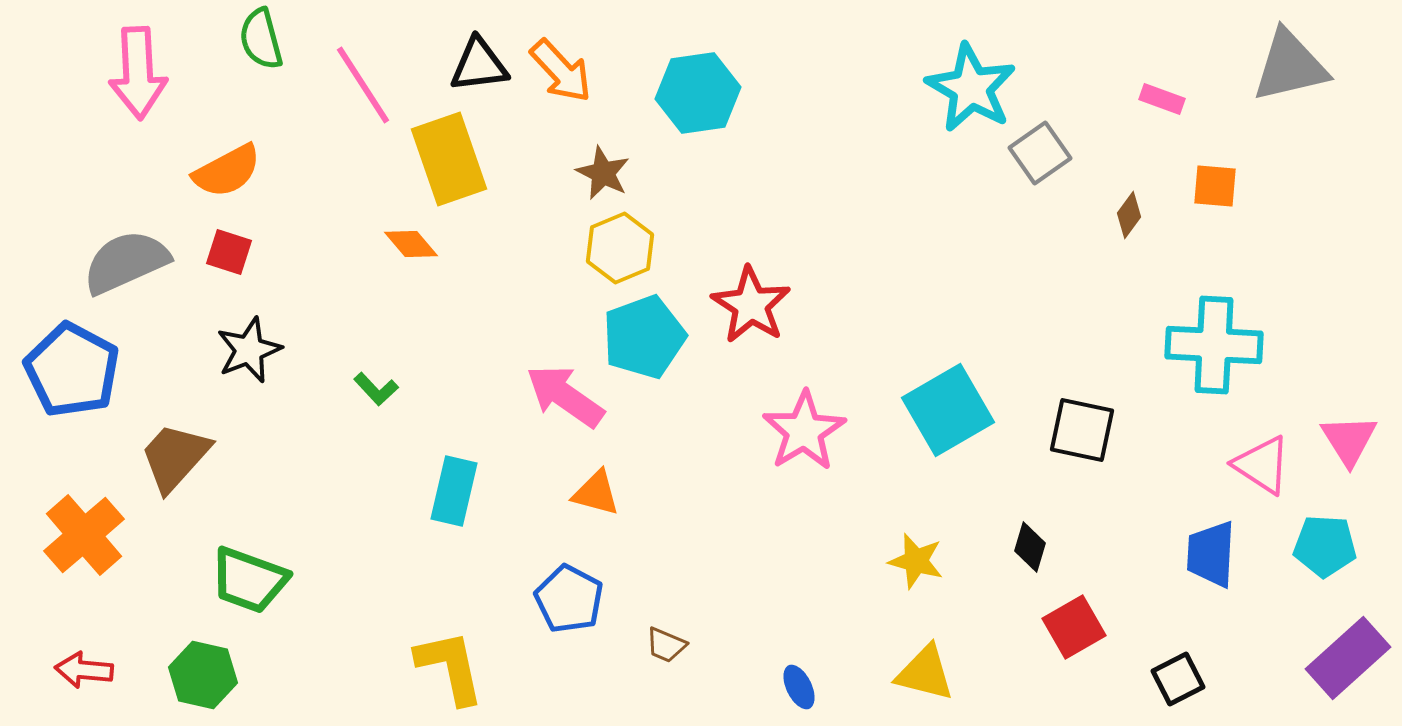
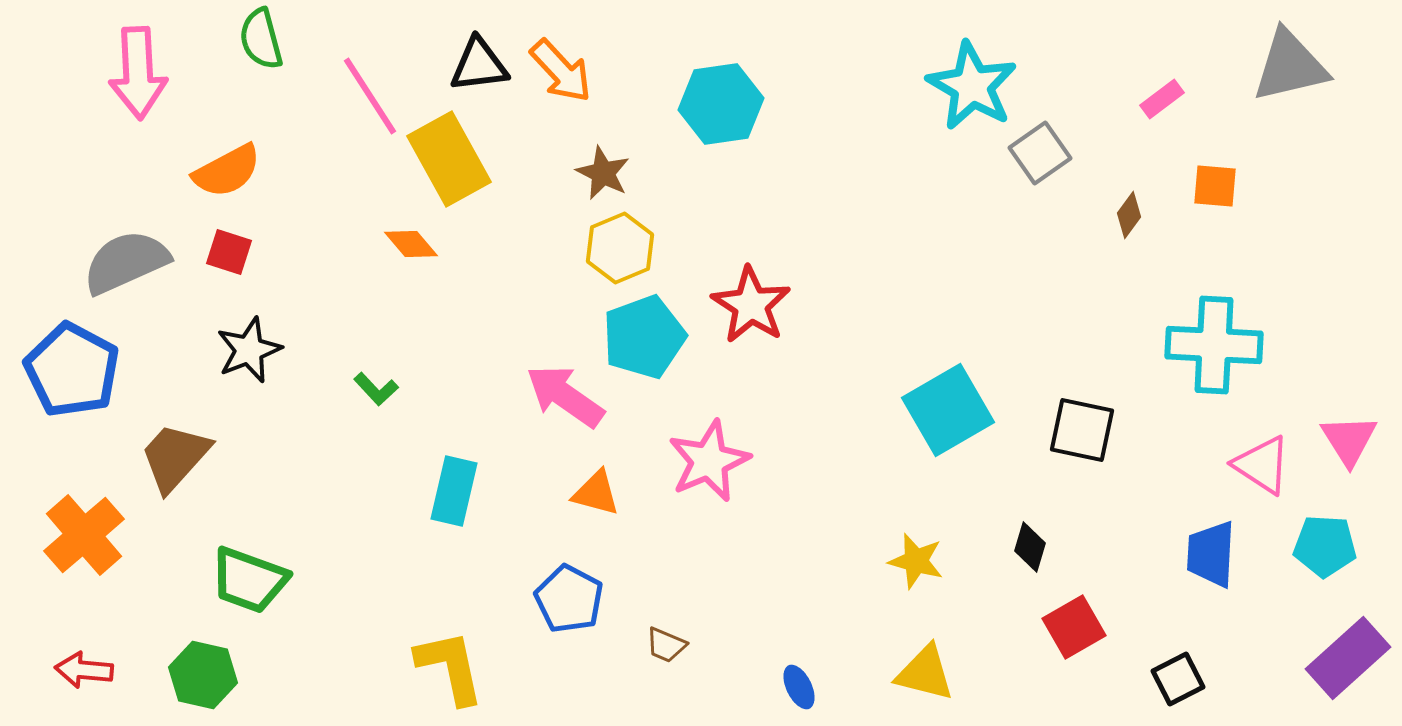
pink line at (363, 85): moved 7 px right, 11 px down
cyan star at (971, 88): moved 1 px right, 2 px up
cyan hexagon at (698, 93): moved 23 px right, 11 px down
pink rectangle at (1162, 99): rotated 57 degrees counterclockwise
yellow rectangle at (449, 159): rotated 10 degrees counterclockwise
pink star at (804, 431): moved 95 px left, 30 px down; rotated 8 degrees clockwise
